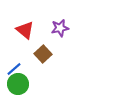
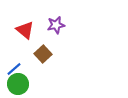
purple star: moved 4 px left, 3 px up
